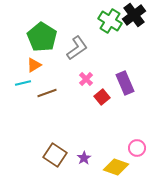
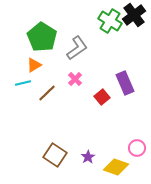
pink cross: moved 11 px left
brown line: rotated 24 degrees counterclockwise
purple star: moved 4 px right, 1 px up
